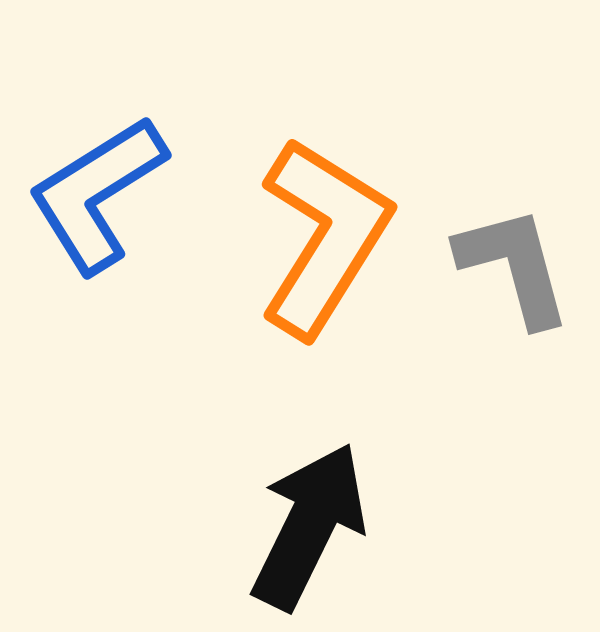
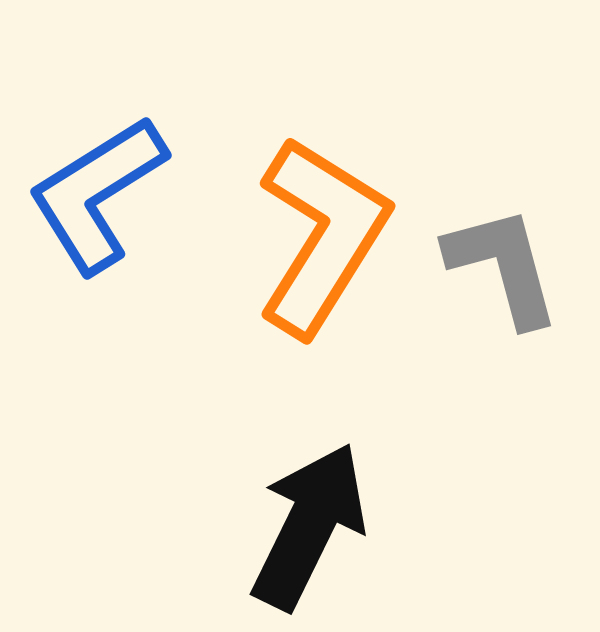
orange L-shape: moved 2 px left, 1 px up
gray L-shape: moved 11 px left
